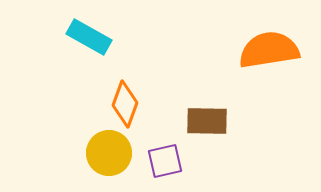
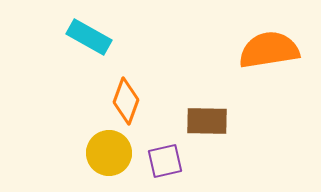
orange diamond: moved 1 px right, 3 px up
